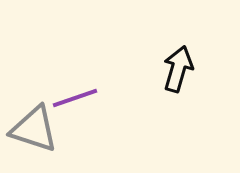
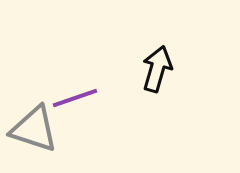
black arrow: moved 21 px left
